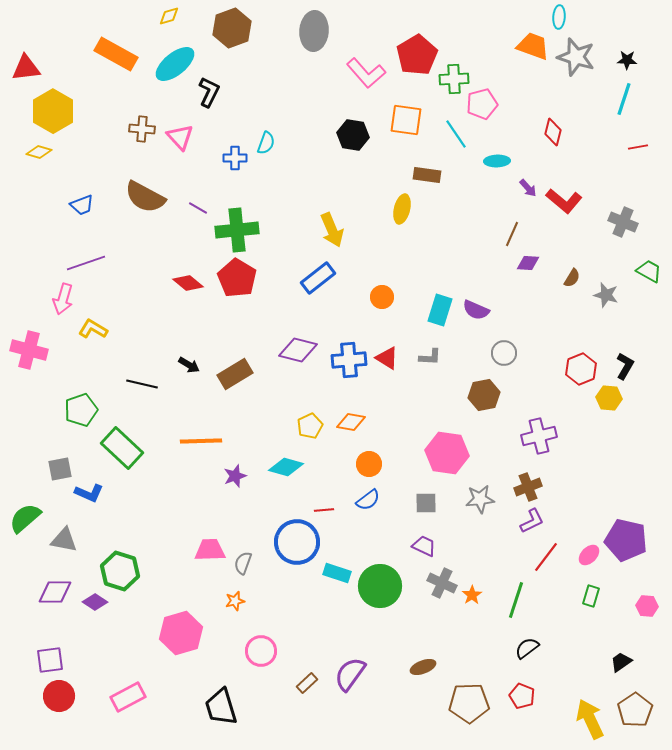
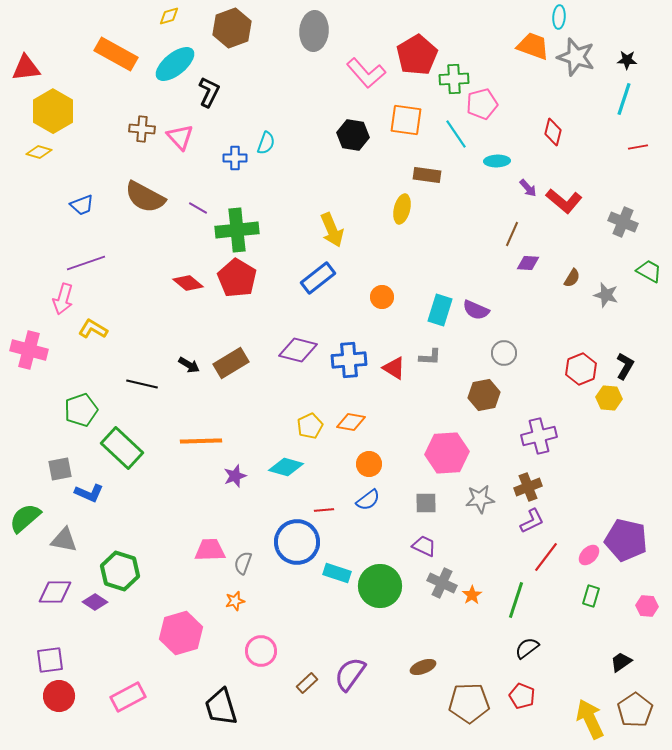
red triangle at (387, 358): moved 7 px right, 10 px down
brown rectangle at (235, 374): moved 4 px left, 11 px up
pink hexagon at (447, 453): rotated 12 degrees counterclockwise
